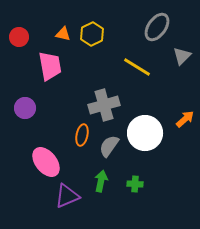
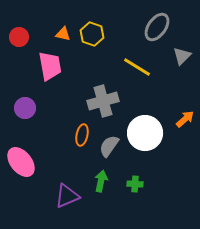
yellow hexagon: rotated 15 degrees counterclockwise
gray cross: moved 1 px left, 4 px up
pink ellipse: moved 25 px left
